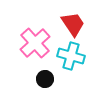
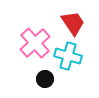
red trapezoid: moved 1 px up
cyan cross: moved 3 px left
